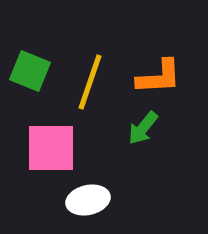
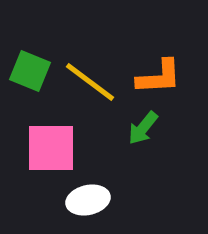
yellow line: rotated 72 degrees counterclockwise
